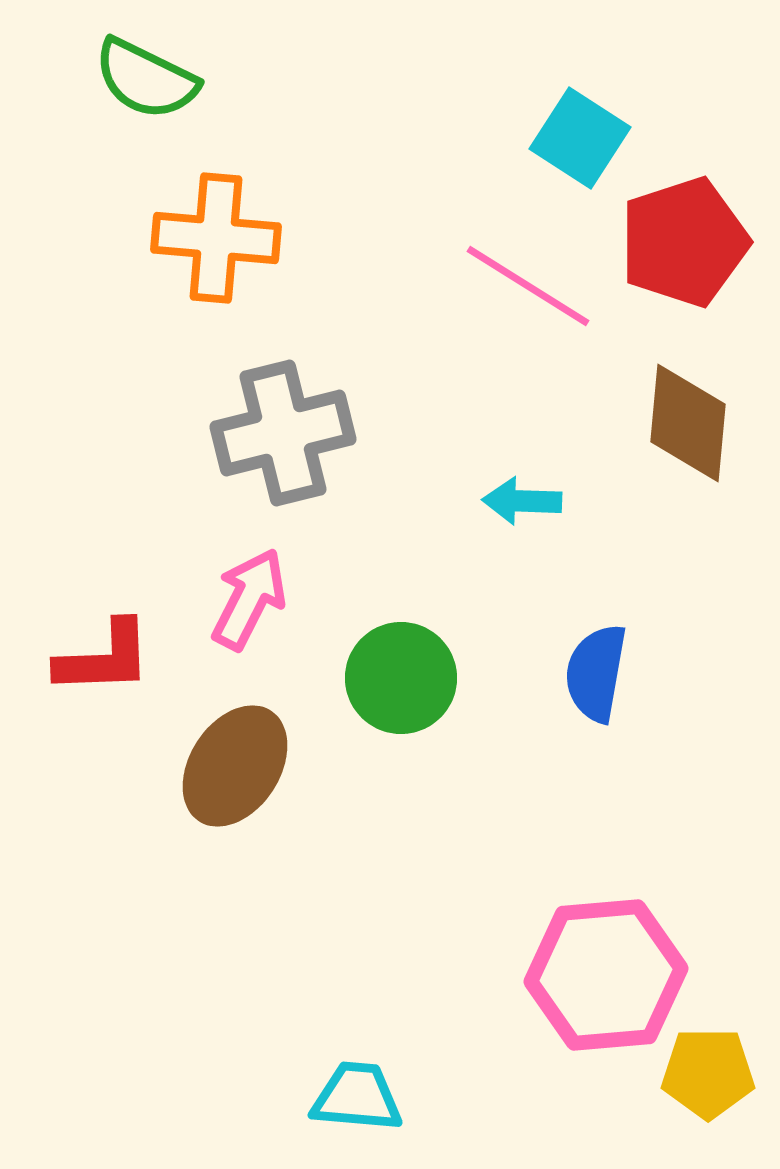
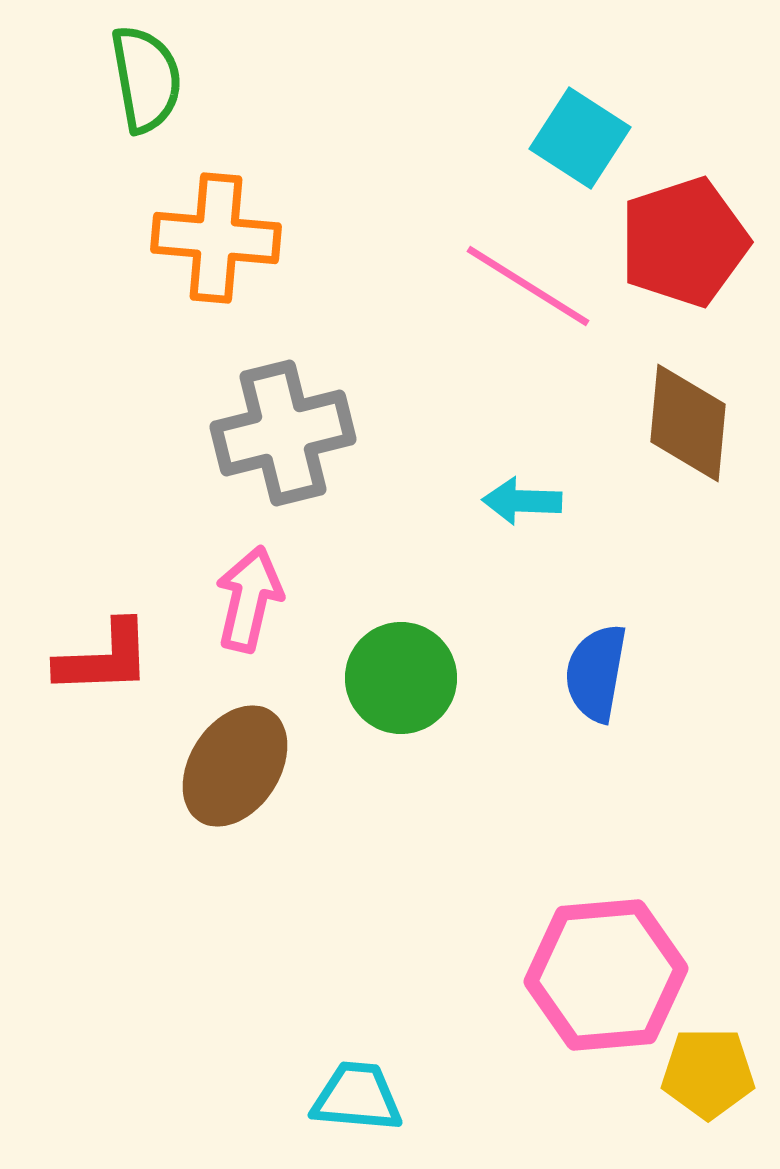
green semicircle: rotated 126 degrees counterclockwise
pink arrow: rotated 14 degrees counterclockwise
